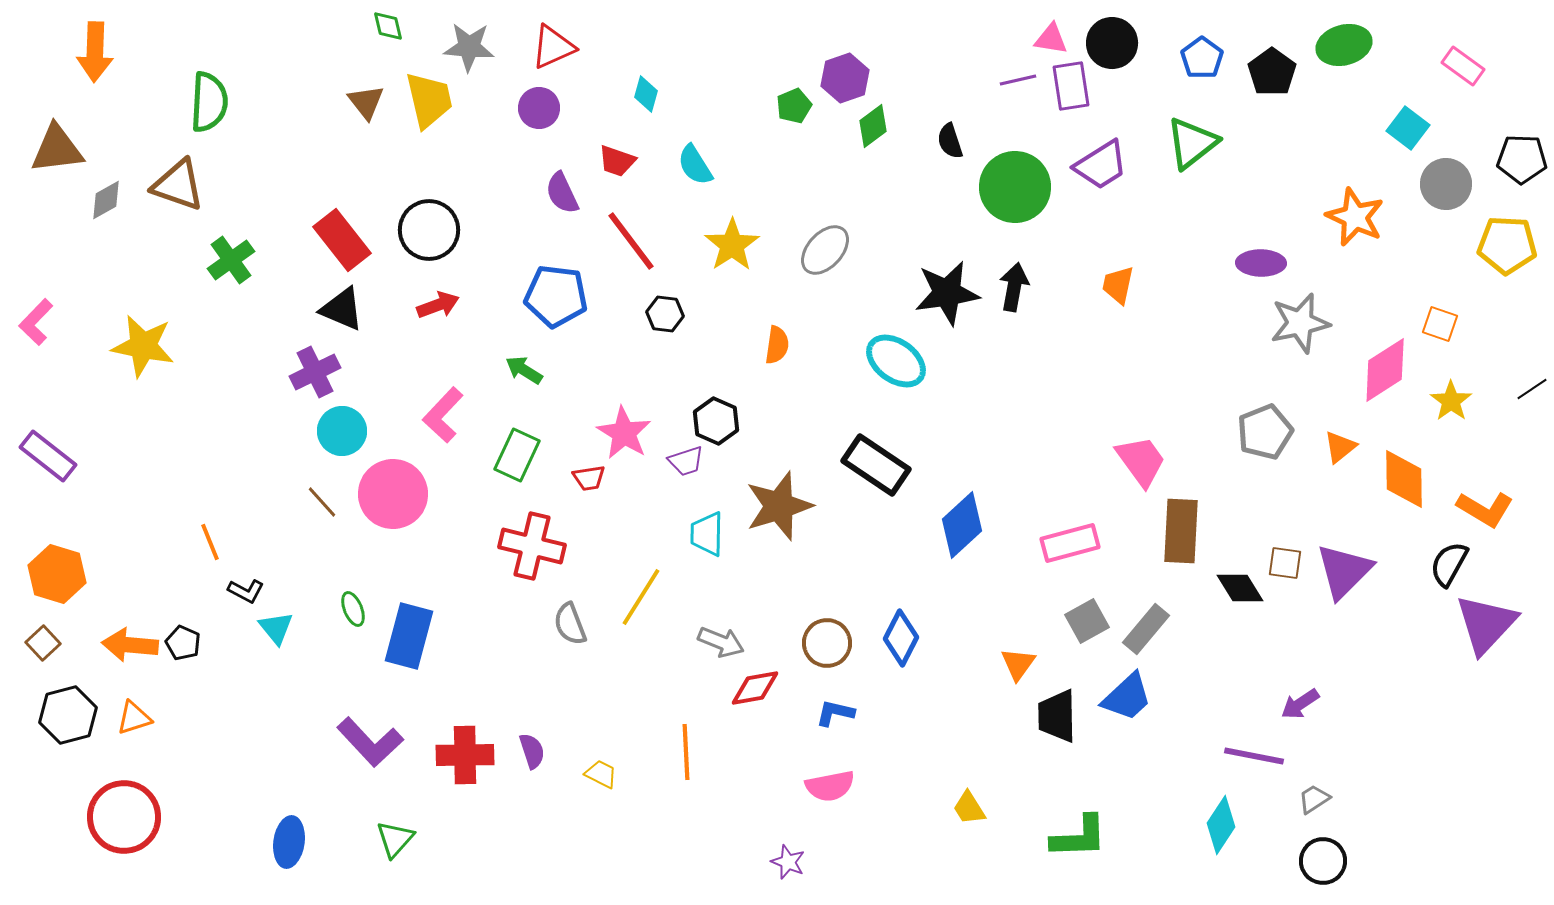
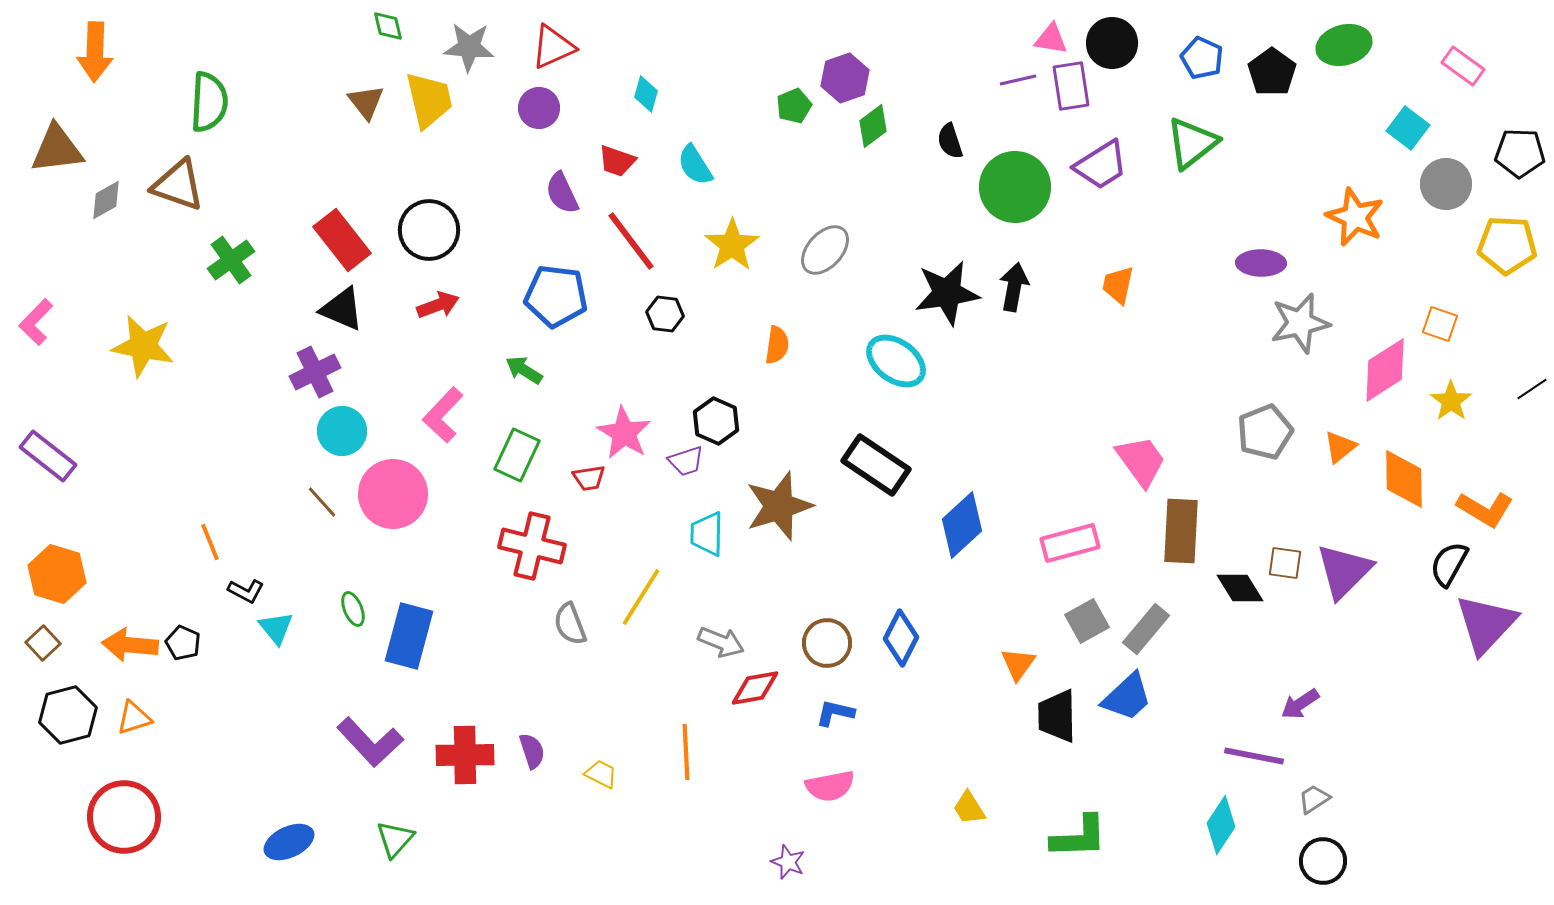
blue pentagon at (1202, 58): rotated 12 degrees counterclockwise
black pentagon at (1522, 159): moved 2 px left, 6 px up
blue ellipse at (289, 842): rotated 57 degrees clockwise
